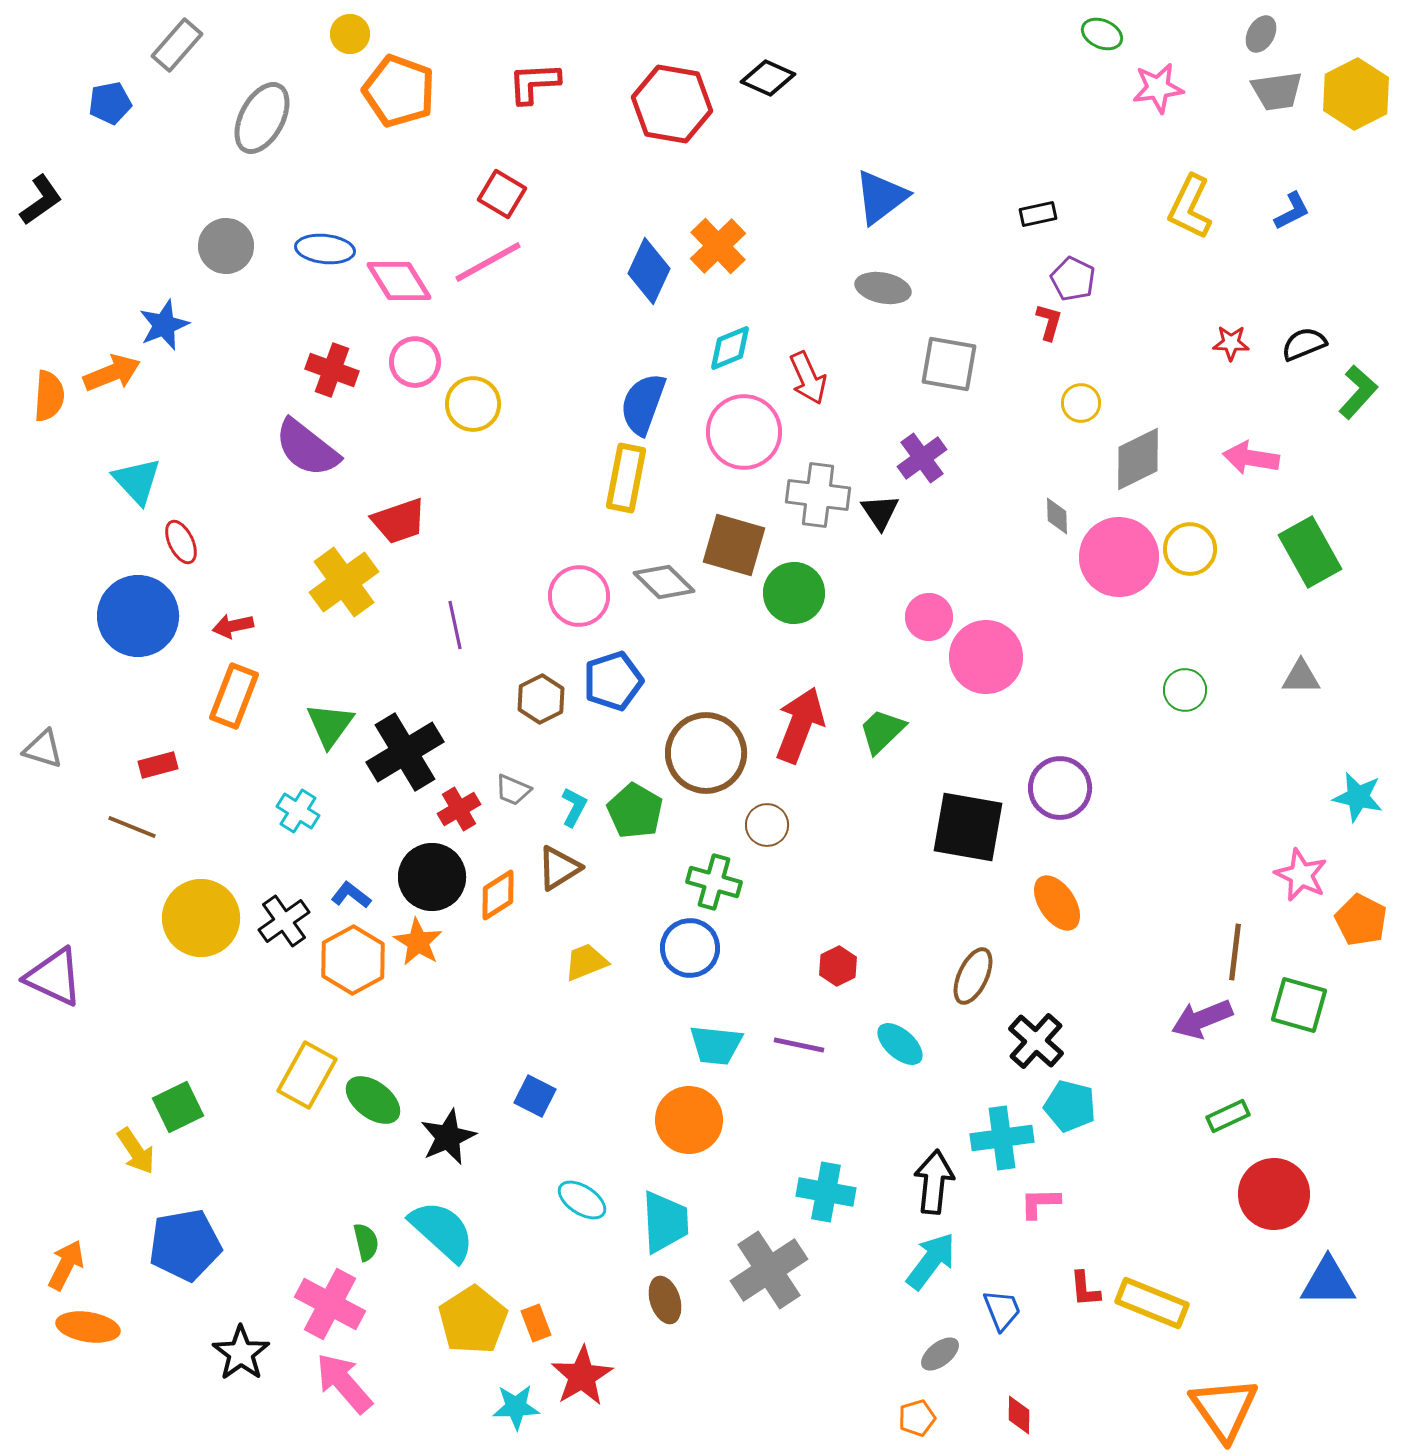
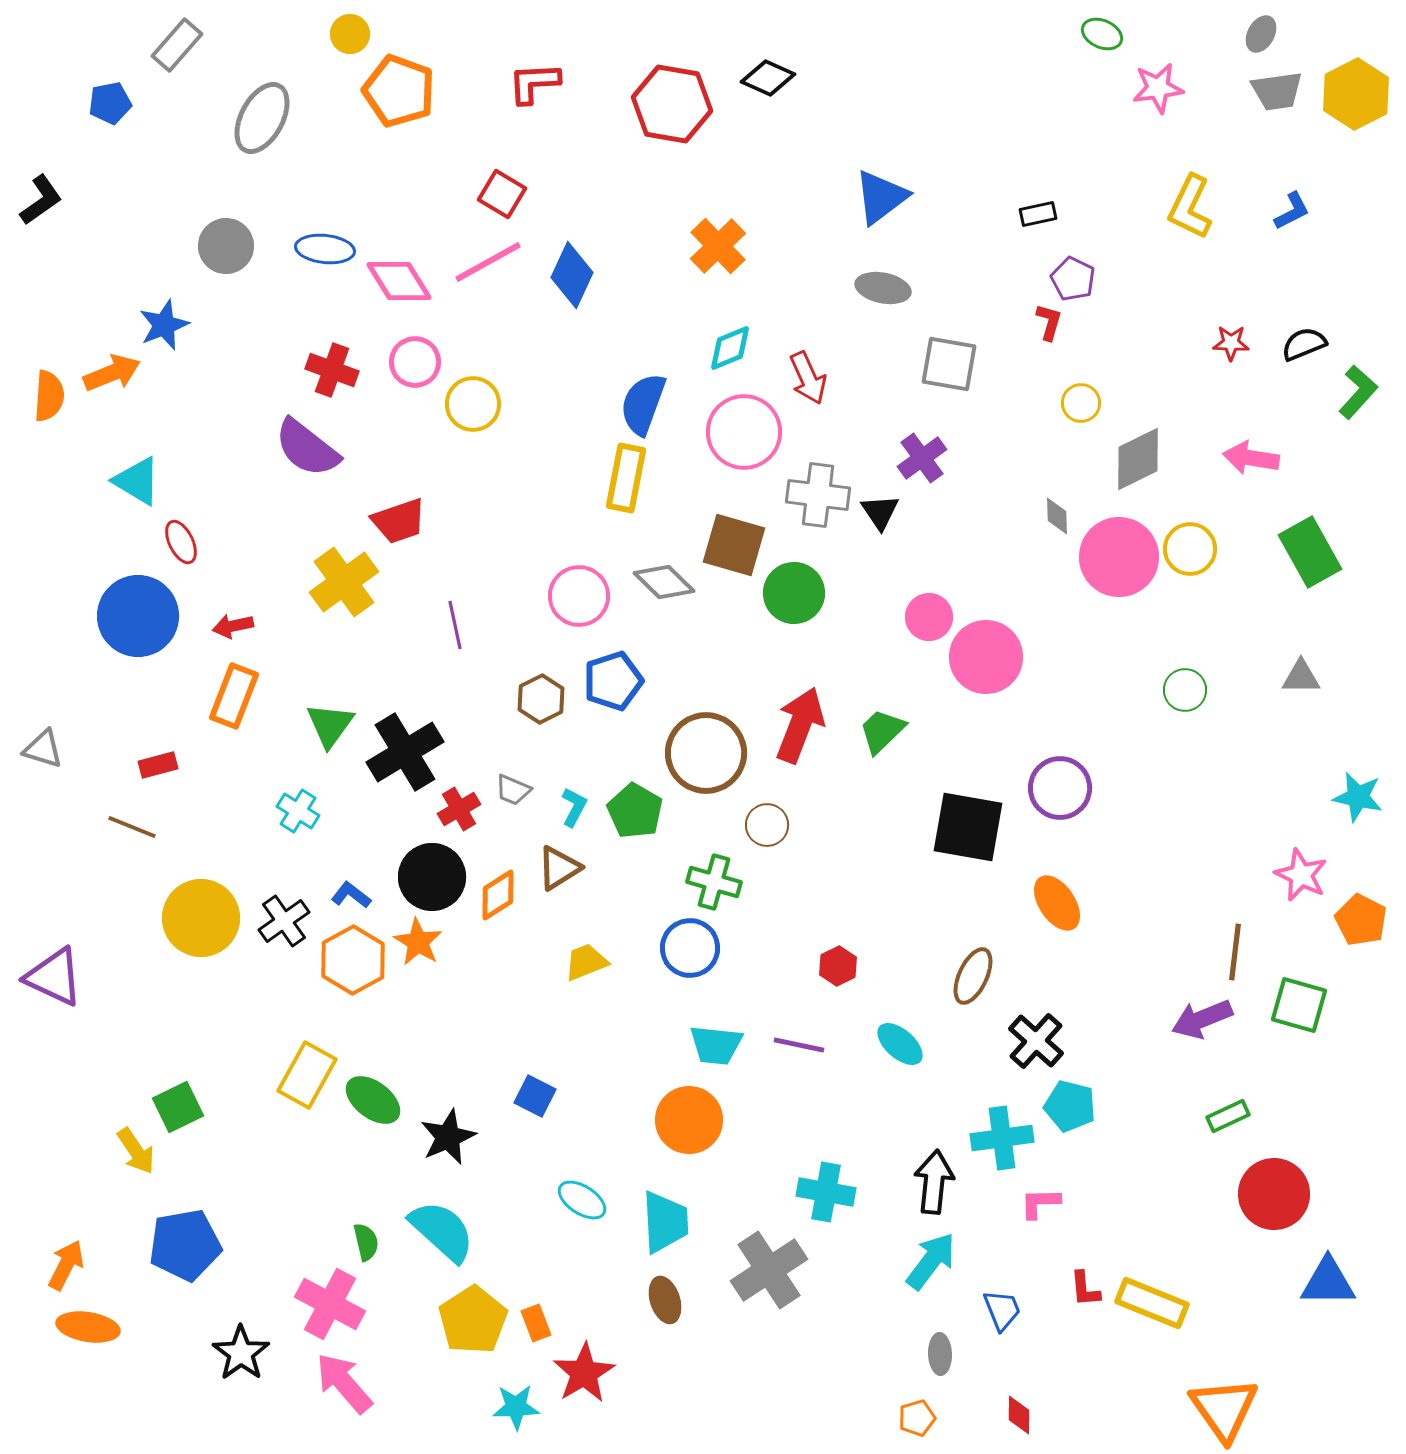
blue diamond at (649, 271): moved 77 px left, 4 px down
cyan triangle at (137, 481): rotated 16 degrees counterclockwise
gray ellipse at (940, 1354): rotated 54 degrees counterclockwise
red star at (582, 1376): moved 2 px right, 3 px up
